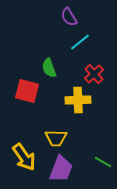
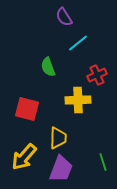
purple semicircle: moved 5 px left
cyan line: moved 2 px left, 1 px down
green semicircle: moved 1 px left, 1 px up
red cross: moved 3 px right, 1 px down; rotated 18 degrees clockwise
red square: moved 18 px down
yellow trapezoid: moved 2 px right; rotated 90 degrees counterclockwise
yellow arrow: rotated 76 degrees clockwise
green line: rotated 42 degrees clockwise
